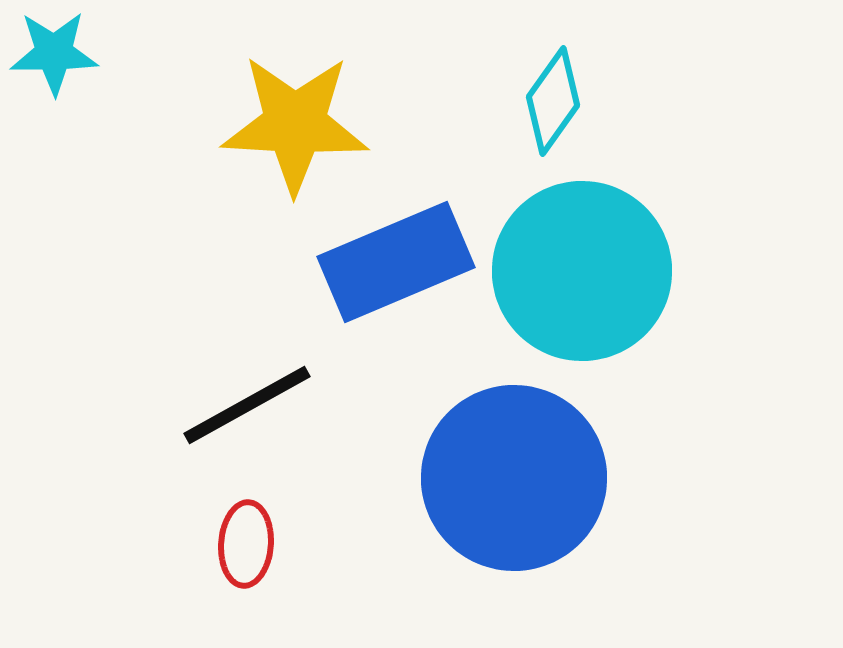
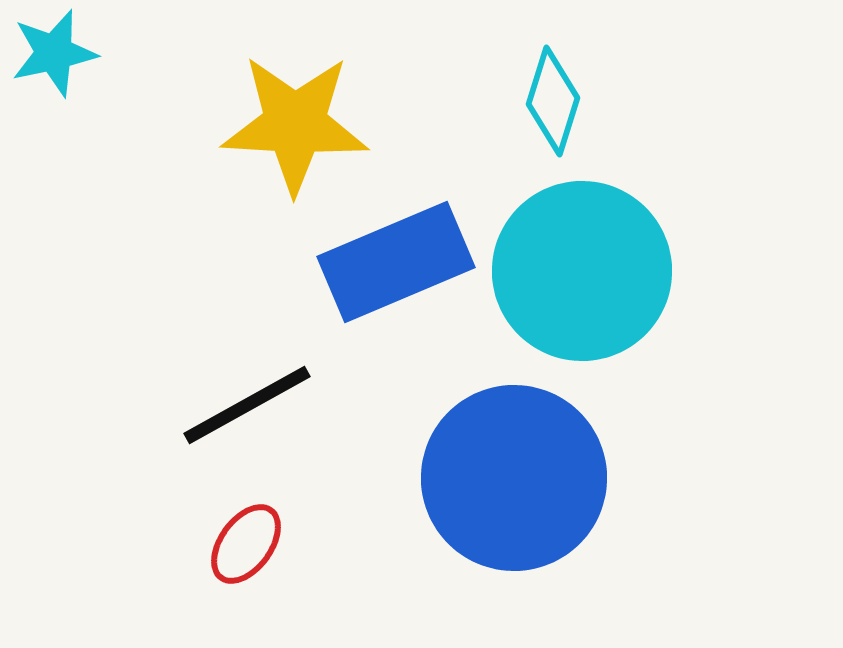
cyan star: rotated 12 degrees counterclockwise
cyan diamond: rotated 18 degrees counterclockwise
red ellipse: rotated 32 degrees clockwise
